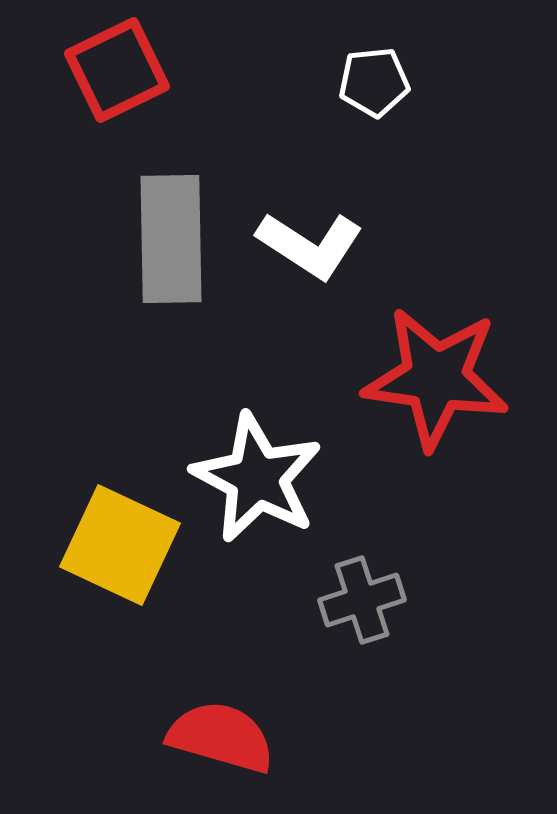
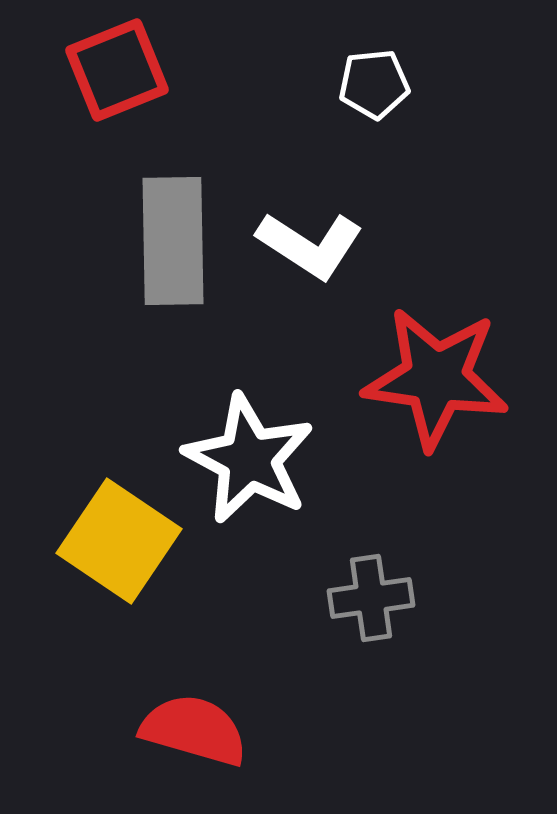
red square: rotated 4 degrees clockwise
white pentagon: moved 2 px down
gray rectangle: moved 2 px right, 2 px down
white star: moved 8 px left, 19 px up
yellow square: moved 1 px left, 4 px up; rotated 9 degrees clockwise
gray cross: moved 9 px right, 2 px up; rotated 10 degrees clockwise
red semicircle: moved 27 px left, 7 px up
